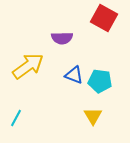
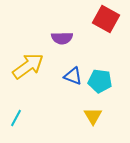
red square: moved 2 px right, 1 px down
blue triangle: moved 1 px left, 1 px down
